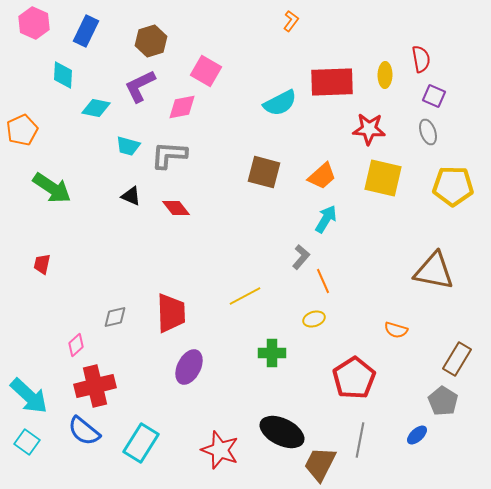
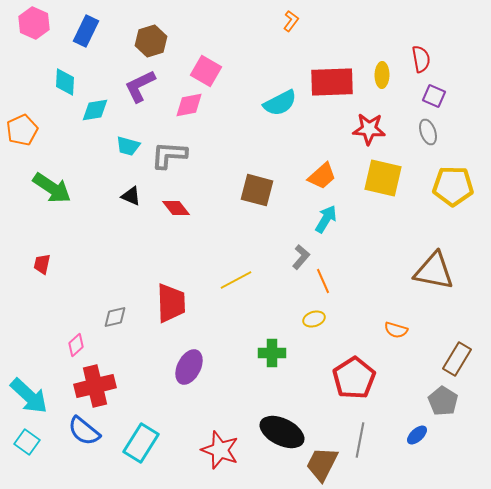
cyan diamond at (63, 75): moved 2 px right, 7 px down
yellow ellipse at (385, 75): moved 3 px left
pink diamond at (182, 107): moved 7 px right, 2 px up
cyan diamond at (96, 108): moved 1 px left, 2 px down; rotated 20 degrees counterclockwise
brown square at (264, 172): moved 7 px left, 18 px down
yellow line at (245, 296): moved 9 px left, 16 px up
red trapezoid at (171, 313): moved 10 px up
brown trapezoid at (320, 464): moved 2 px right
